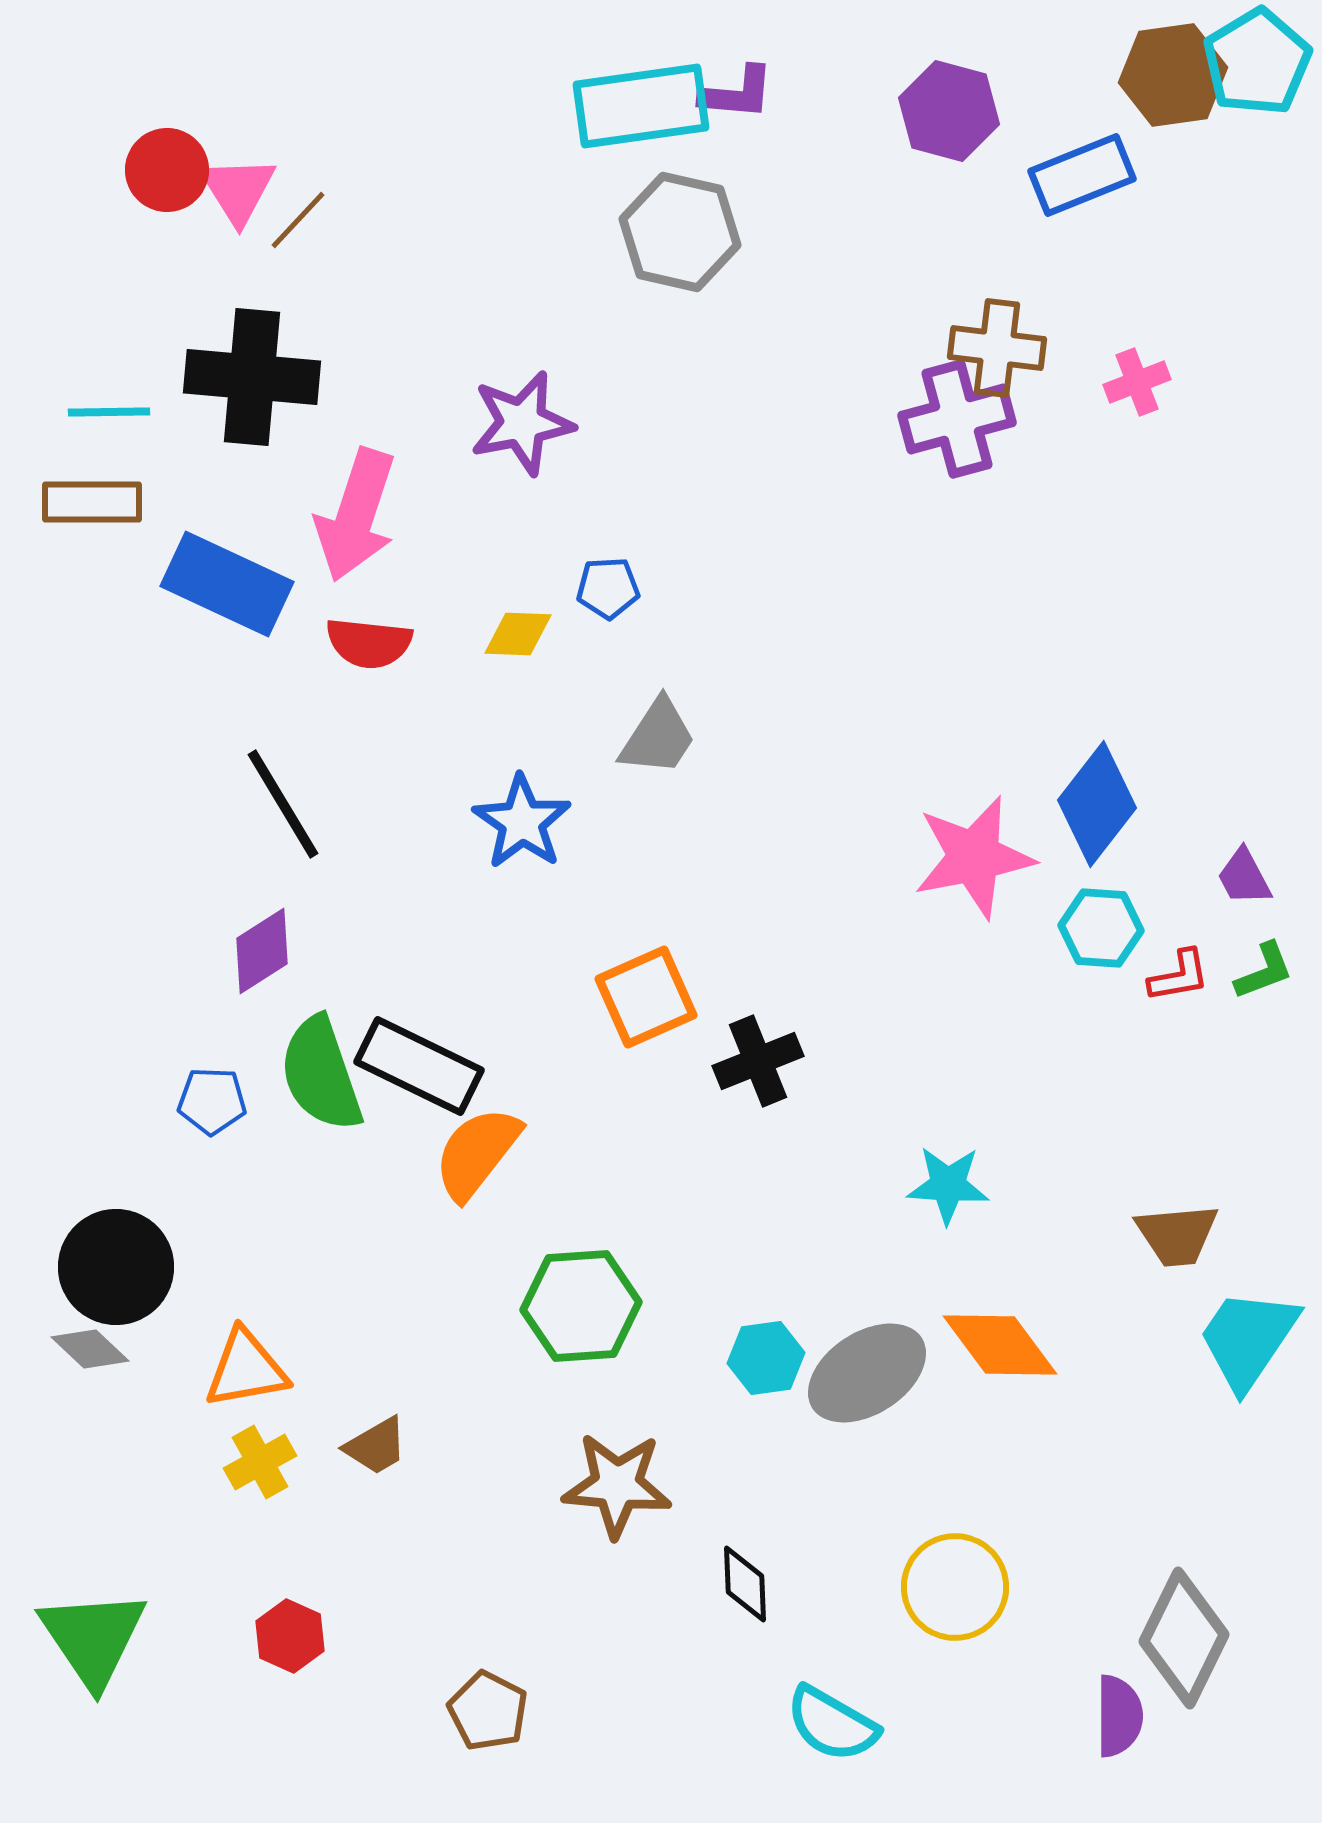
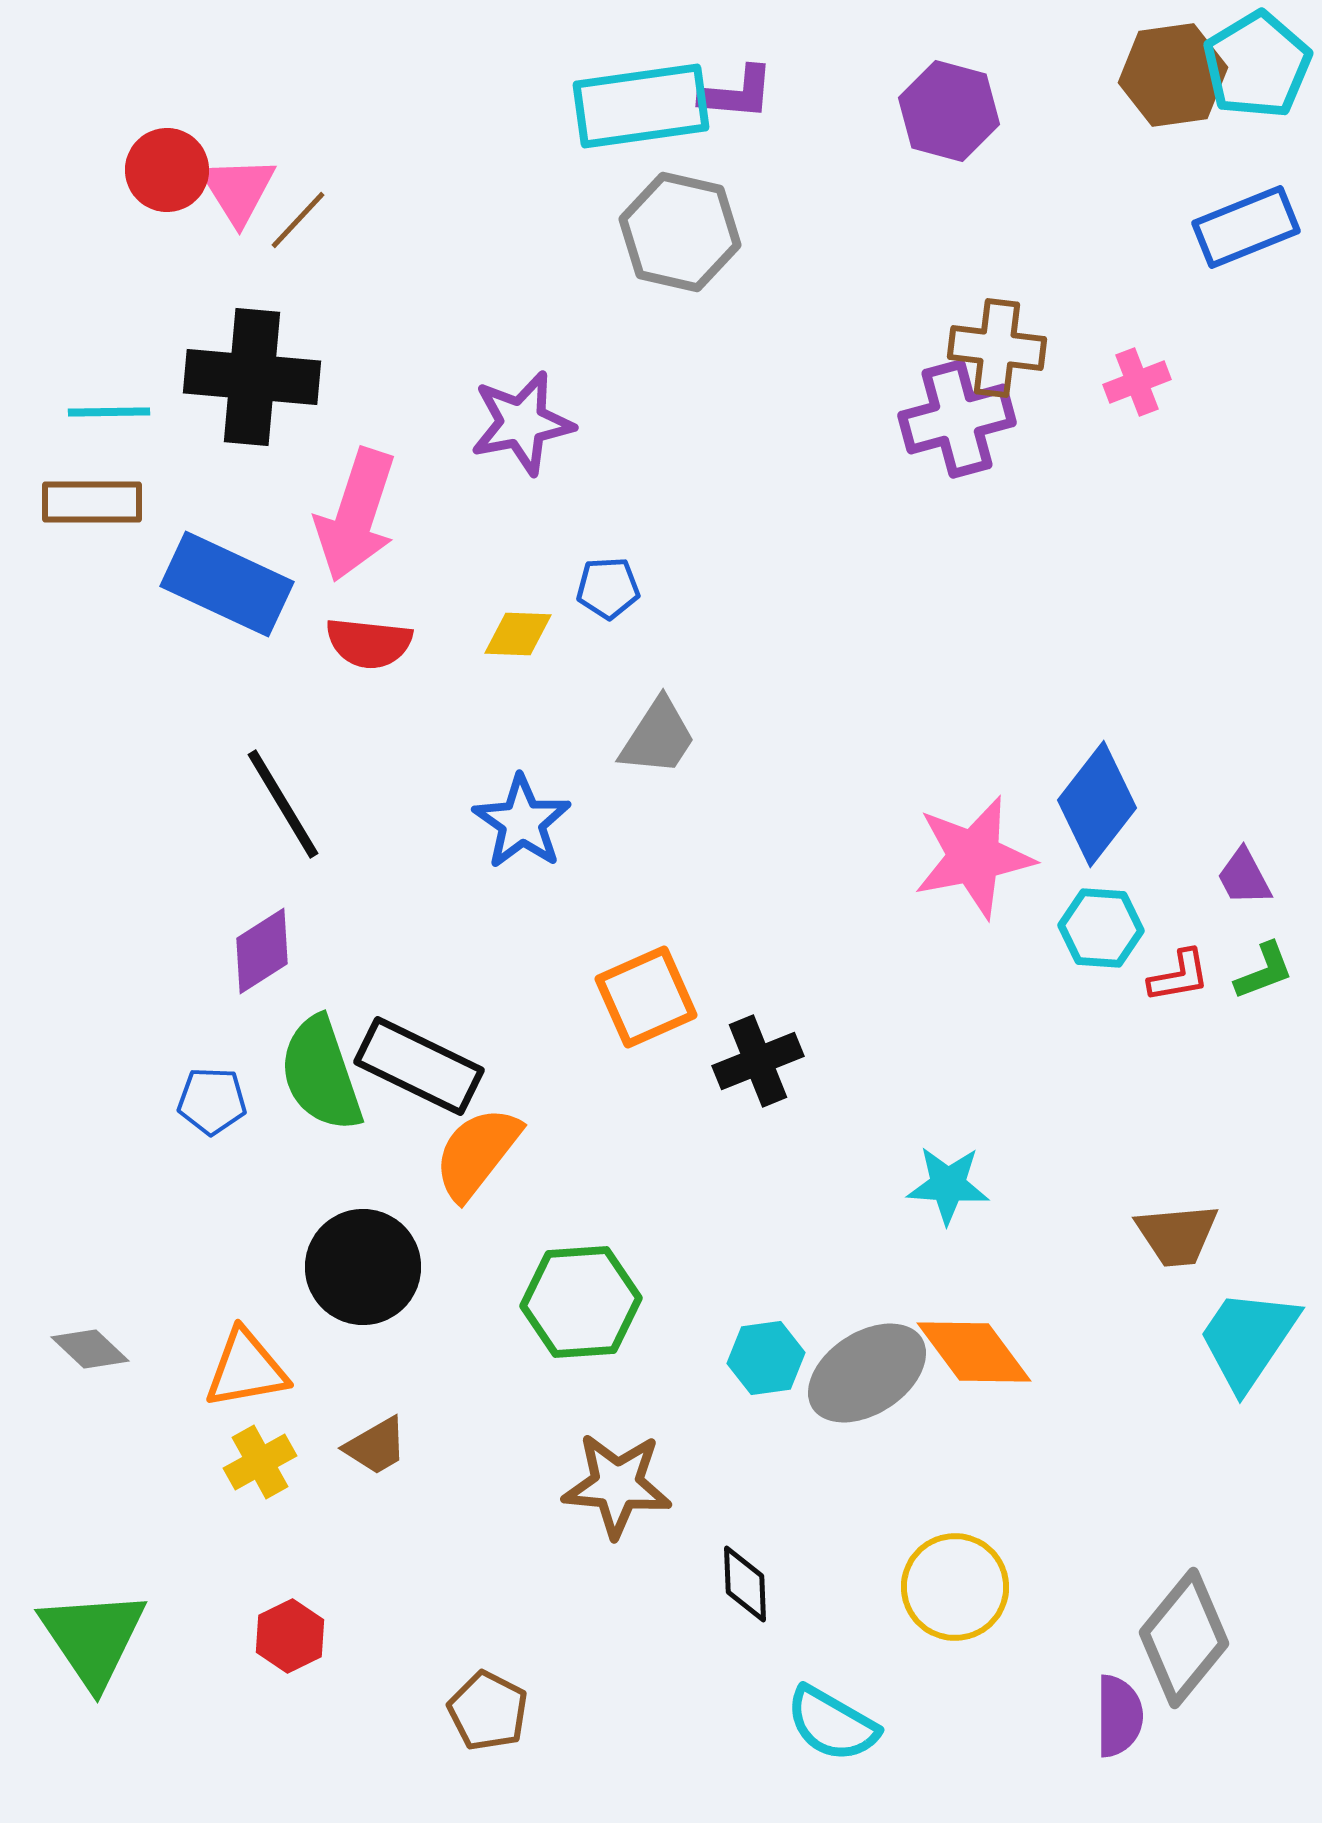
cyan pentagon at (1257, 62): moved 3 px down
blue rectangle at (1082, 175): moved 164 px right, 52 px down
black circle at (116, 1267): moved 247 px right
green hexagon at (581, 1306): moved 4 px up
orange diamond at (1000, 1345): moved 26 px left, 7 px down
red hexagon at (290, 1636): rotated 10 degrees clockwise
gray diamond at (1184, 1638): rotated 13 degrees clockwise
